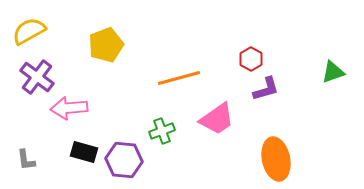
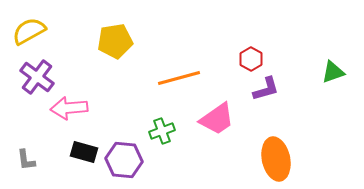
yellow pentagon: moved 9 px right, 4 px up; rotated 12 degrees clockwise
